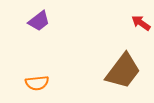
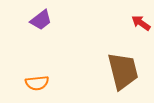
purple trapezoid: moved 2 px right, 1 px up
brown trapezoid: rotated 51 degrees counterclockwise
